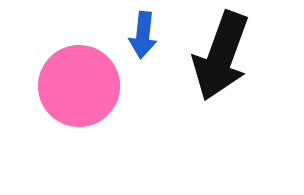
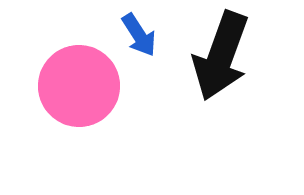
blue arrow: moved 4 px left; rotated 39 degrees counterclockwise
